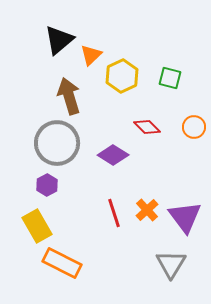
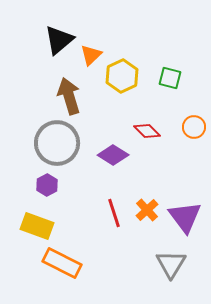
red diamond: moved 4 px down
yellow rectangle: rotated 40 degrees counterclockwise
